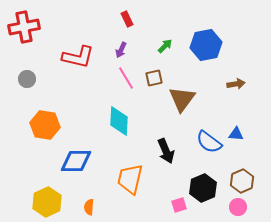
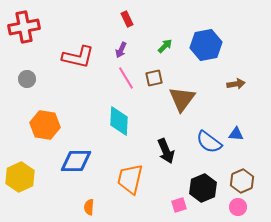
yellow hexagon: moved 27 px left, 25 px up
